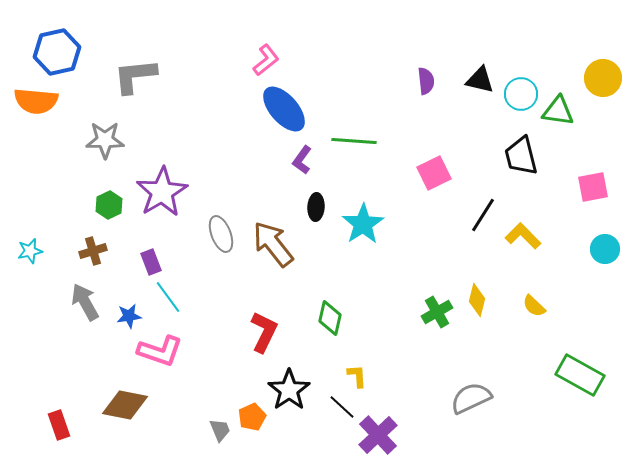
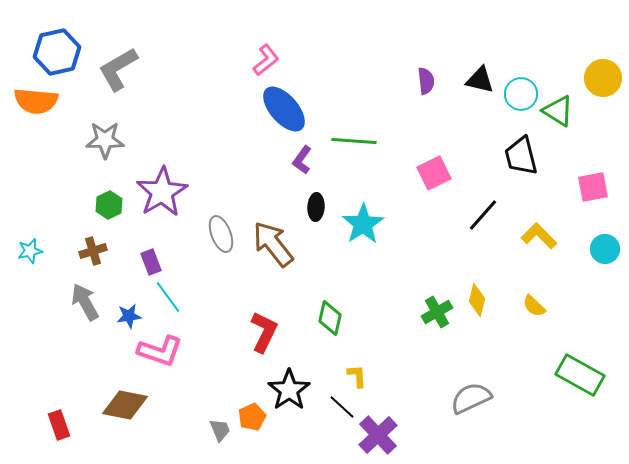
gray L-shape at (135, 76): moved 17 px left, 7 px up; rotated 24 degrees counterclockwise
green triangle at (558, 111): rotated 24 degrees clockwise
black line at (483, 215): rotated 9 degrees clockwise
yellow L-shape at (523, 236): moved 16 px right
